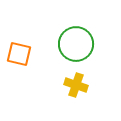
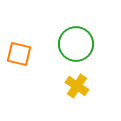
yellow cross: moved 1 px right, 1 px down; rotated 15 degrees clockwise
